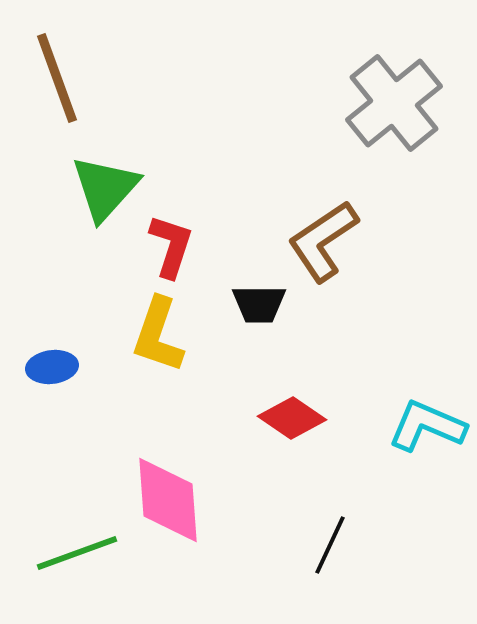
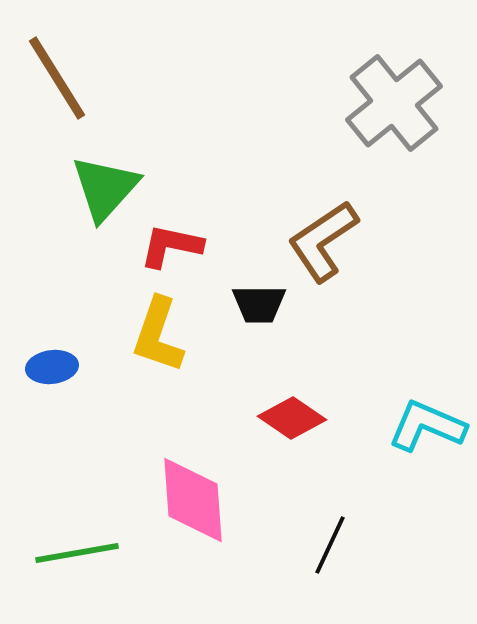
brown line: rotated 12 degrees counterclockwise
red L-shape: rotated 96 degrees counterclockwise
pink diamond: moved 25 px right
green line: rotated 10 degrees clockwise
